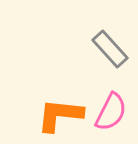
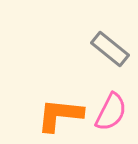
gray rectangle: rotated 9 degrees counterclockwise
